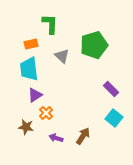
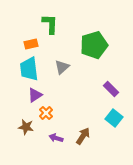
gray triangle: moved 11 px down; rotated 35 degrees clockwise
